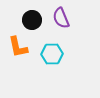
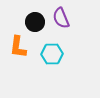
black circle: moved 3 px right, 2 px down
orange L-shape: rotated 20 degrees clockwise
